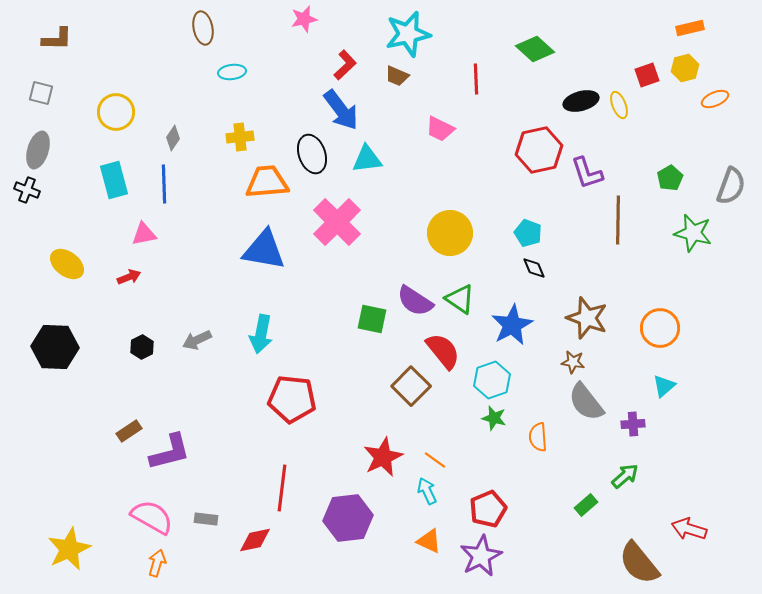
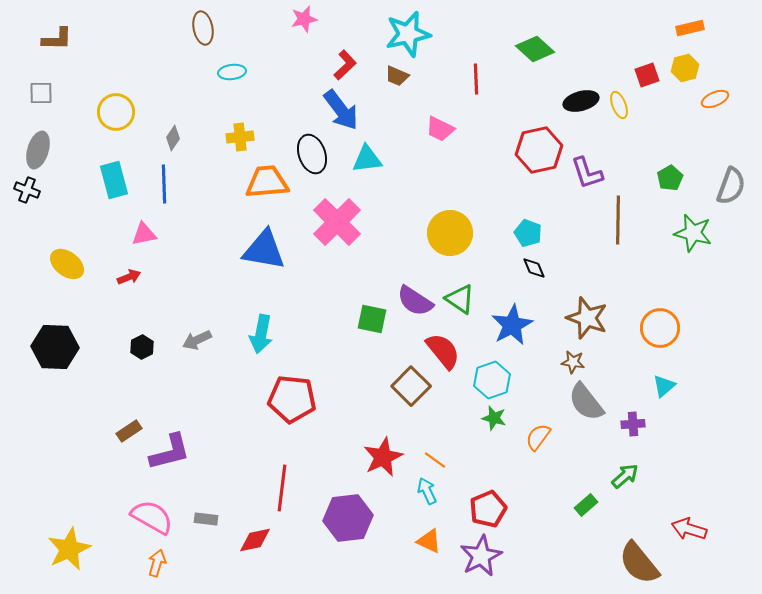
gray square at (41, 93): rotated 15 degrees counterclockwise
orange semicircle at (538, 437): rotated 40 degrees clockwise
